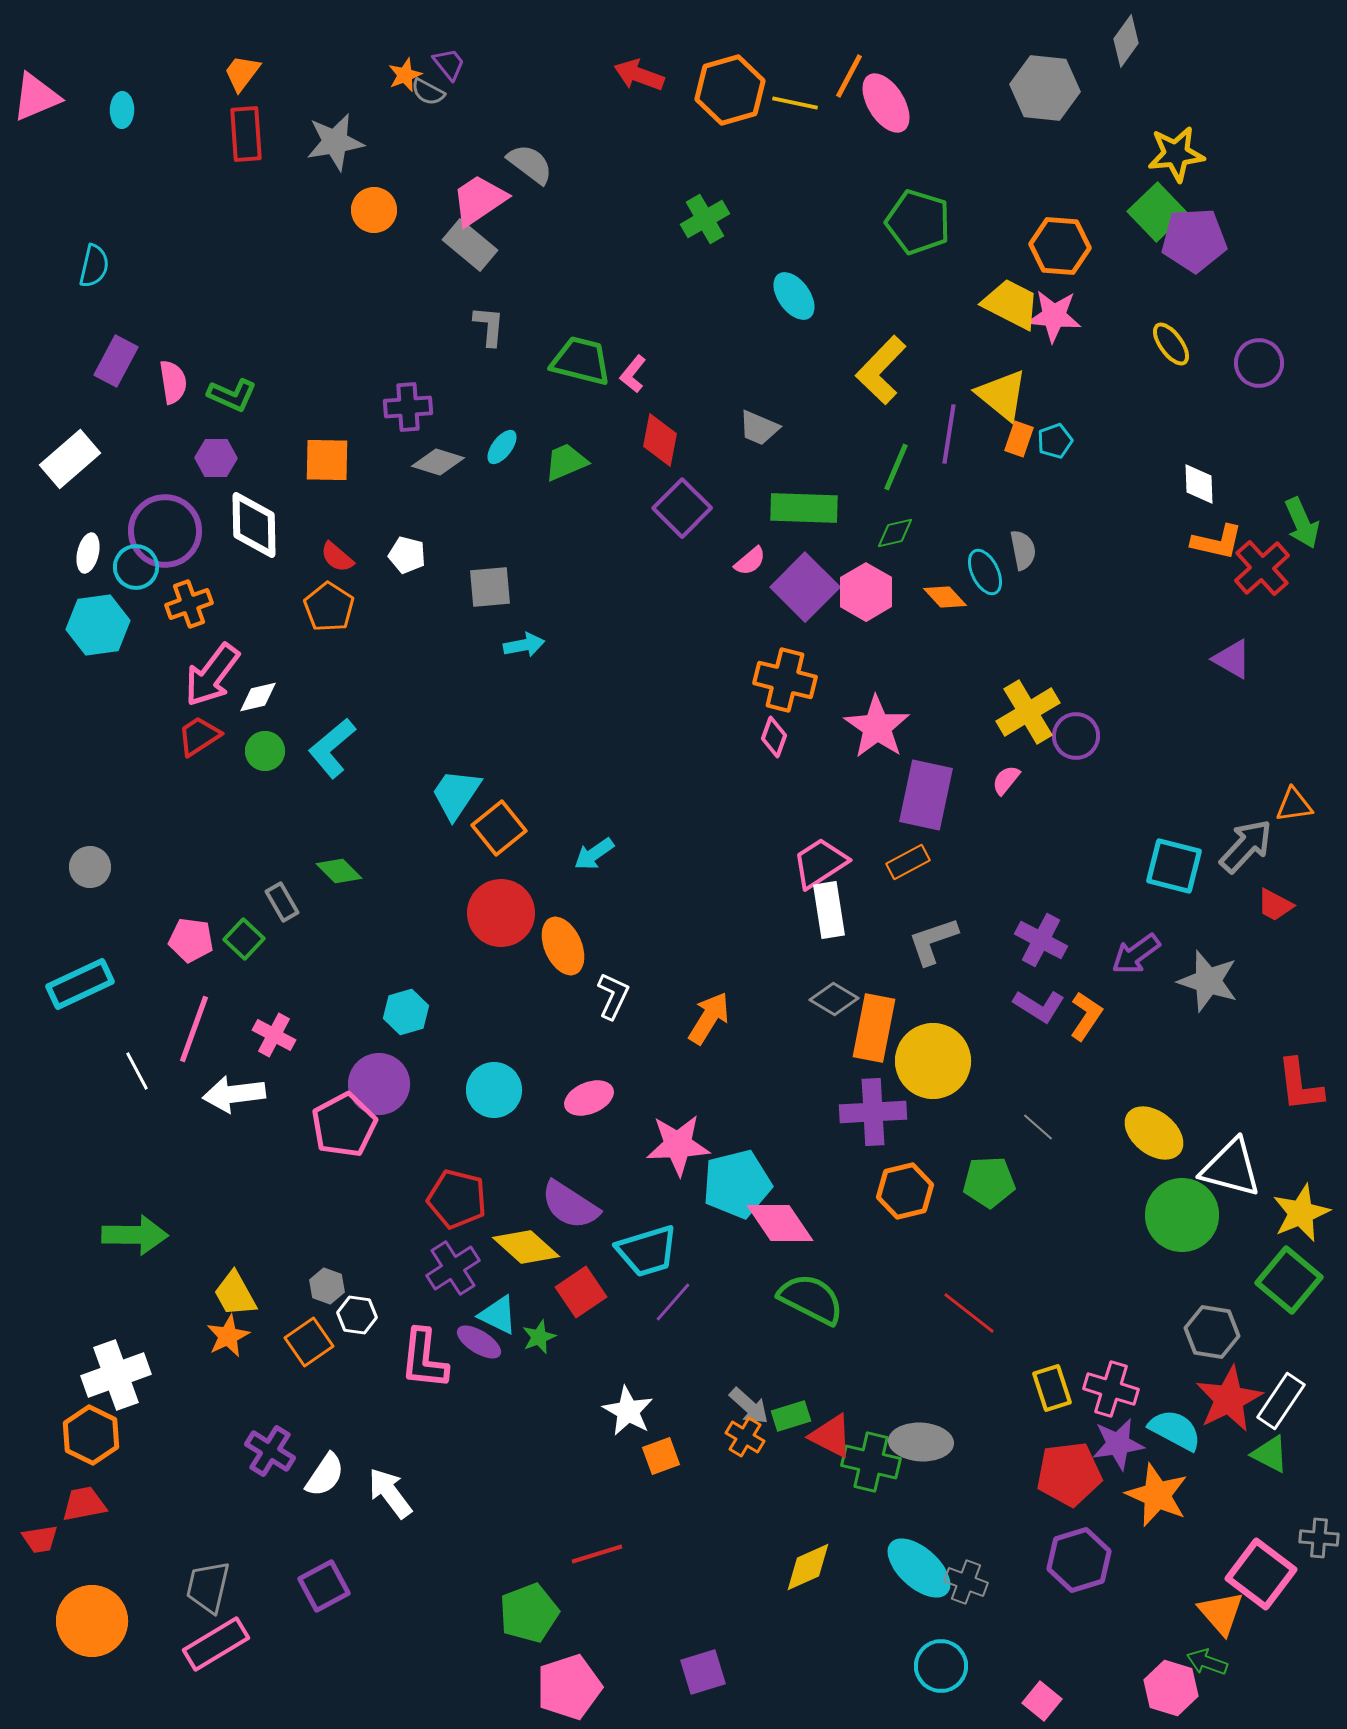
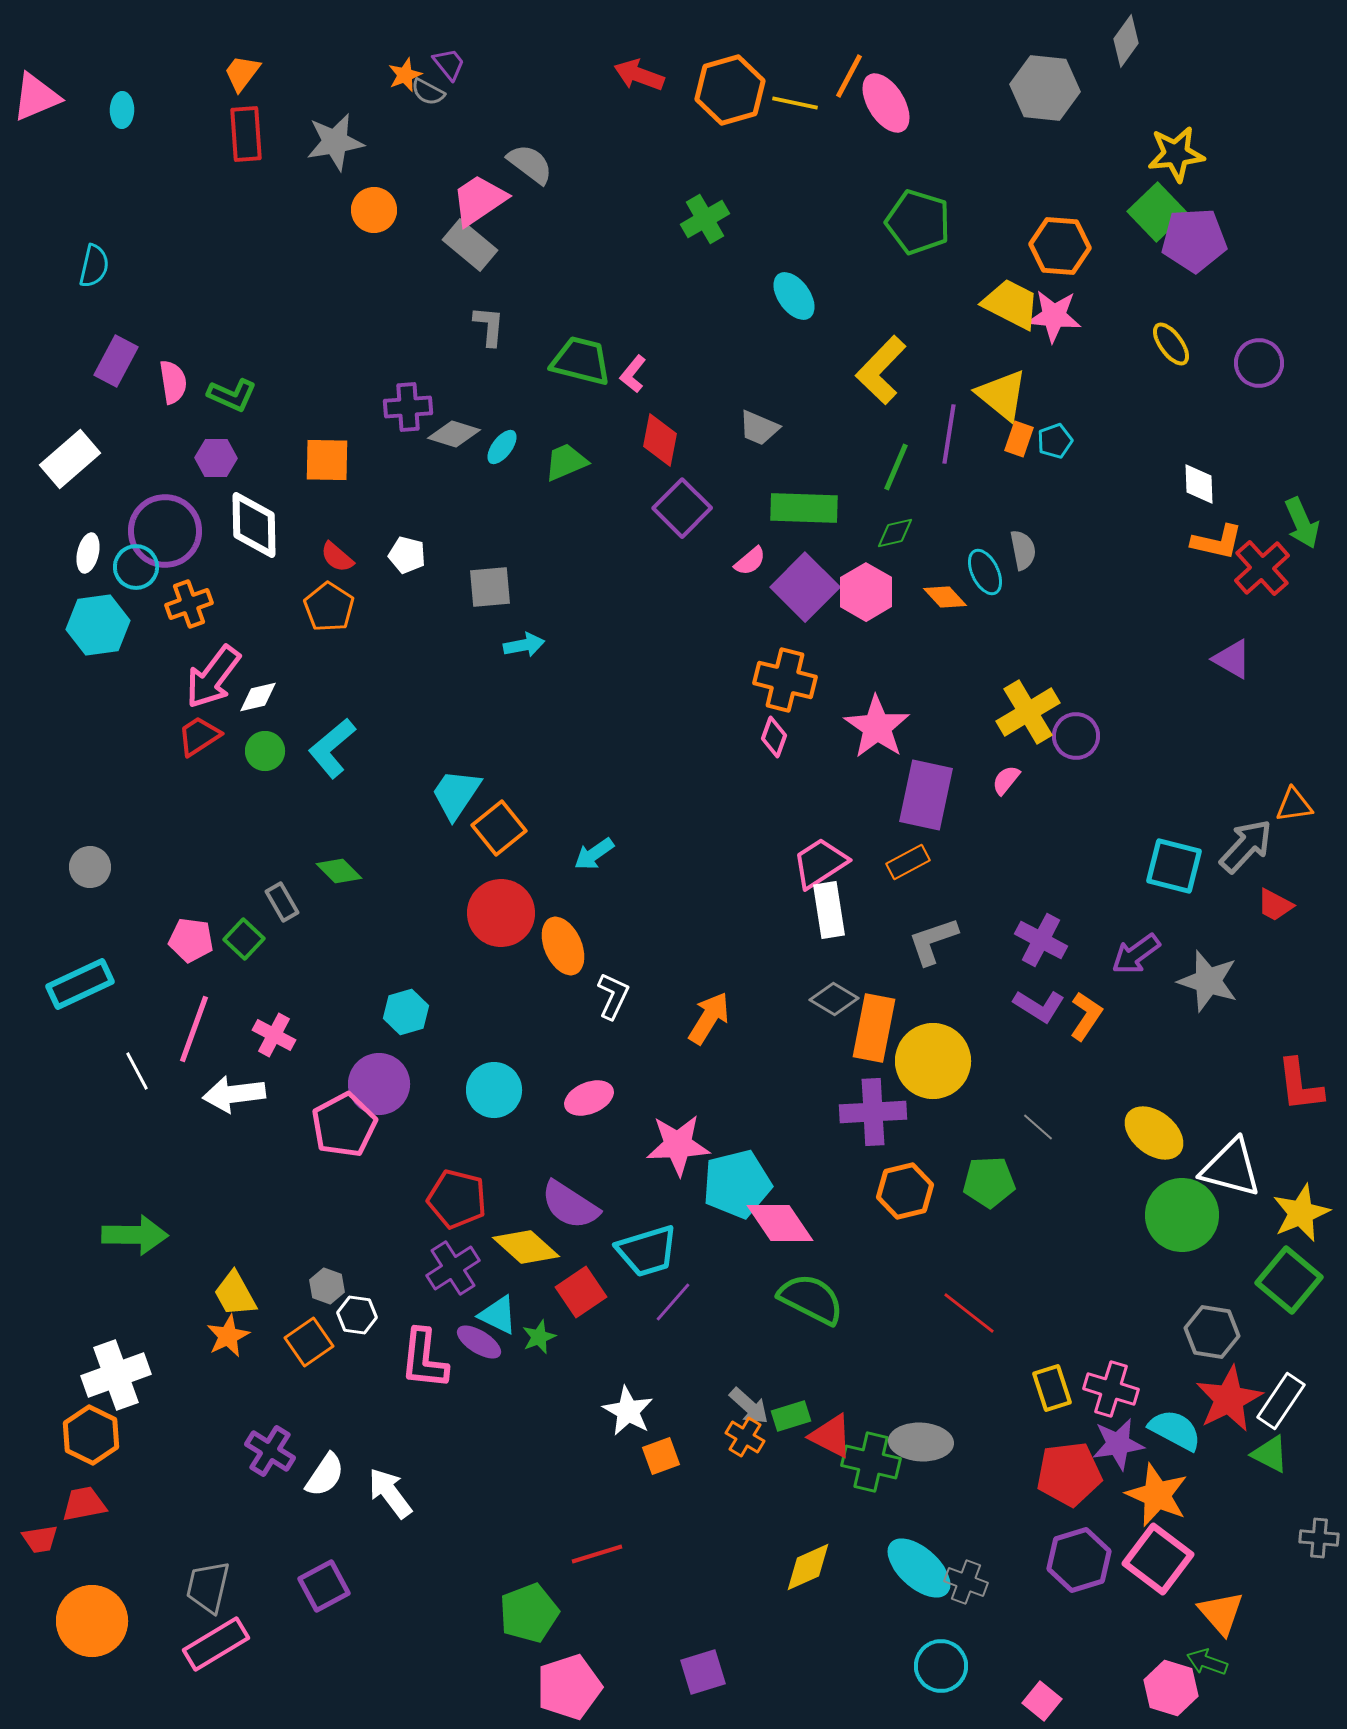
gray diamond at (438, 462): moved 16 px right, 28 px up
pink arrow at (212, 675): moved 1 px right, 2 px down
pink square at (1261, 1574): moved 103 px left, 15 px up
